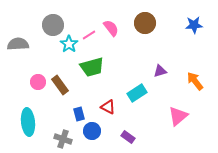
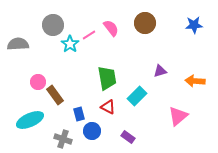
cyan star: moved 1 px right
green trapezoid: moved 15 px right, 11 px down; rotated 85 degrees counterclockwise
orange arrow: rotated 48 degrees counterclockwise
brown rectangle: moved 5 px left, 10 px down
cyan rectangle: moved 3 px down; rotated 12 degrees counterclockwise
cyan ellipse: moved 2 px right, 2 px up; rotated 72 degrees clockwise
